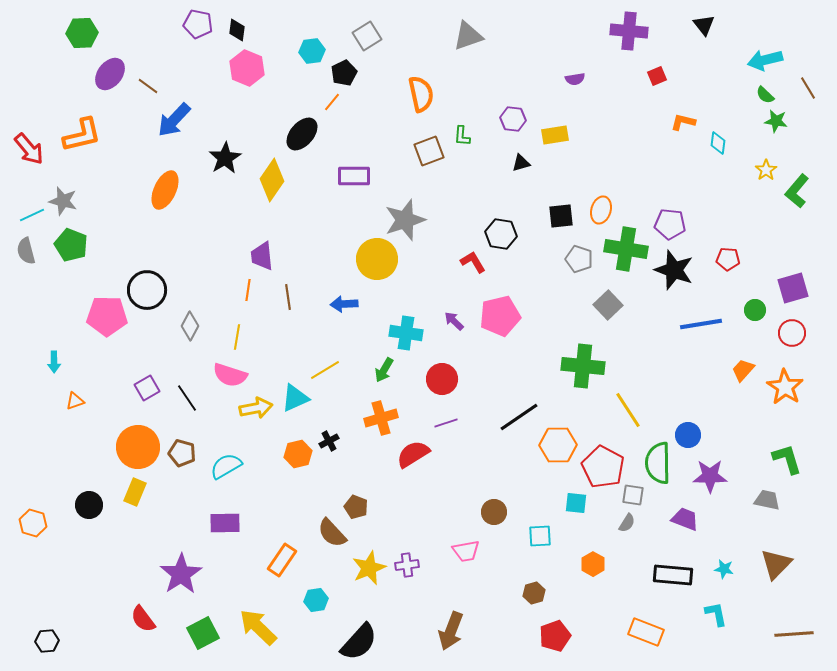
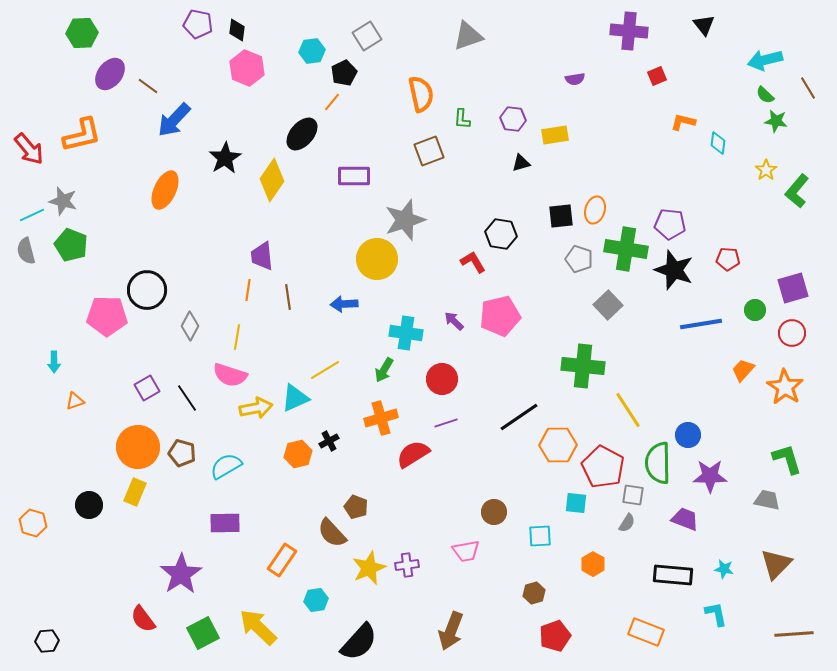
green L-shape at (462, 136): moved 17 px up
orange ellipse at (601, 210): moved 6 px left
